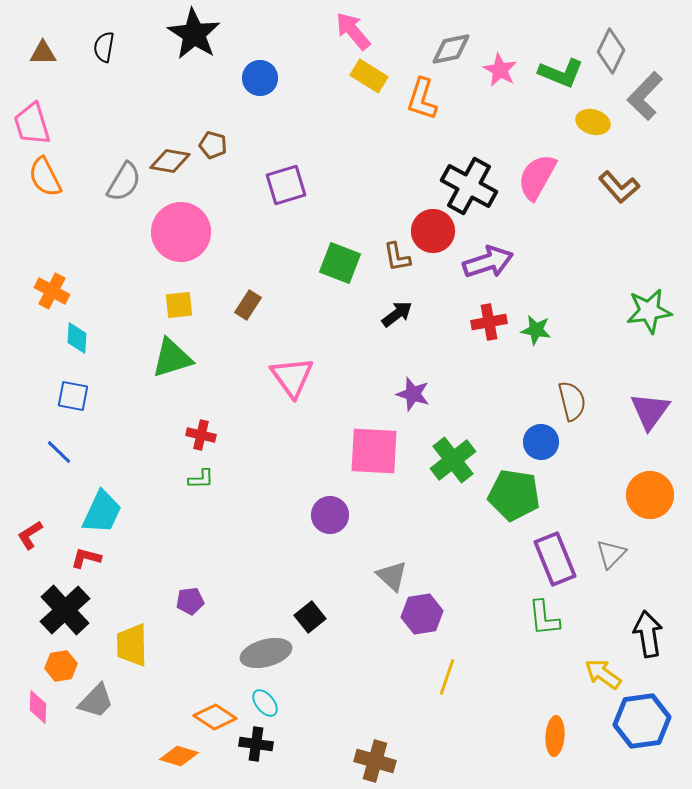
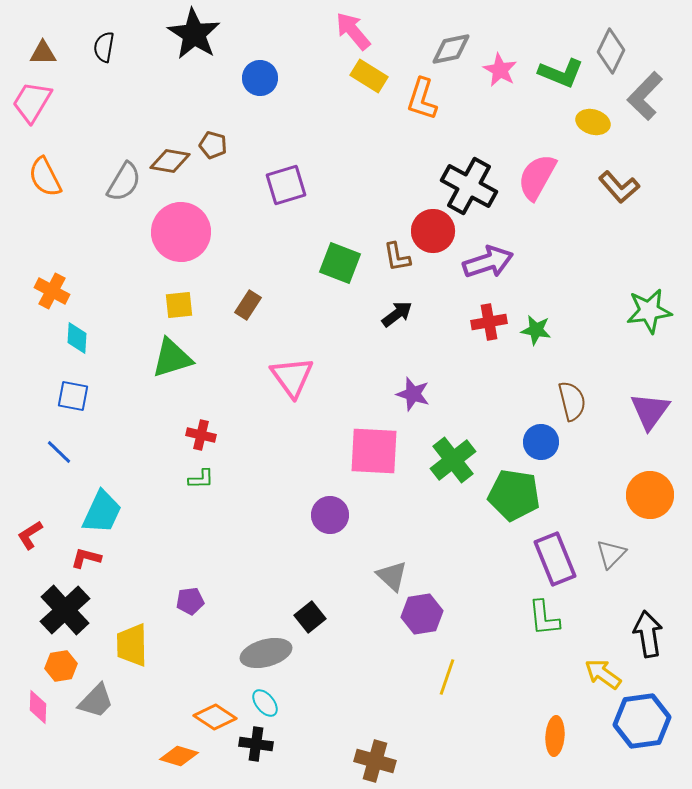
pink trapezoid at (32, 124): moved 22 px up; rotated 48 degrees clockwise
